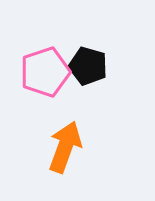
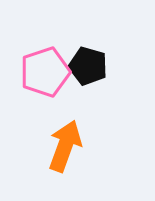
orange arrow: moved 1 px up
